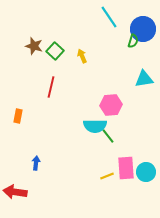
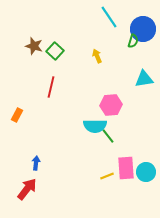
yellow arrow: moved 15 px right
orange rectangle: moved 1 px left, 1 px up; rotated 16 degrees clockwise
red arrow: moved 12 px right, 3 px up; rotated 120 degrees clockwise
